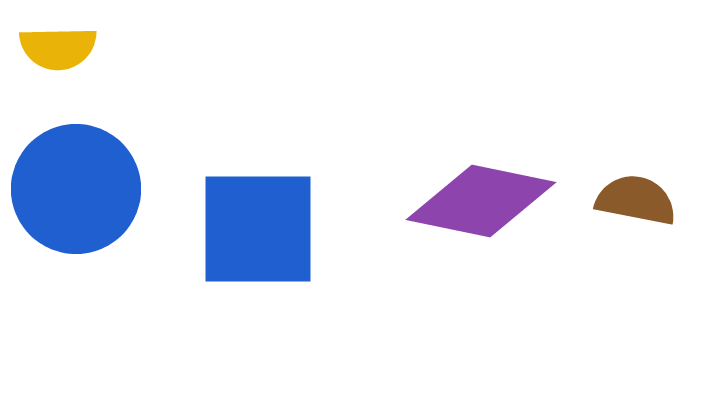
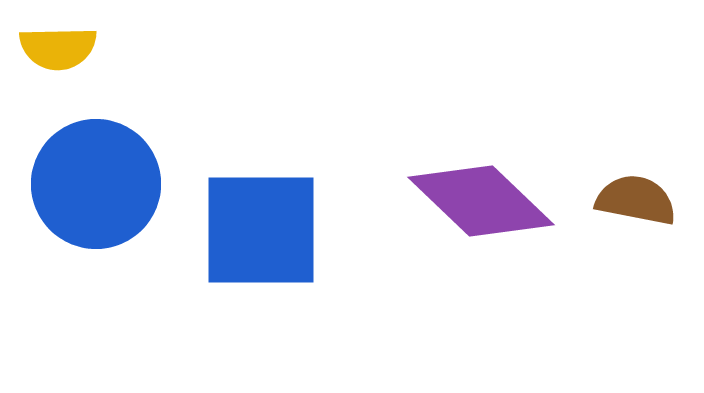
blue circle: moved 20 px right, 5 px up
purple diamond: rotated 32 degrees clockwise
blue square: moved 3 px right, 1 px down
